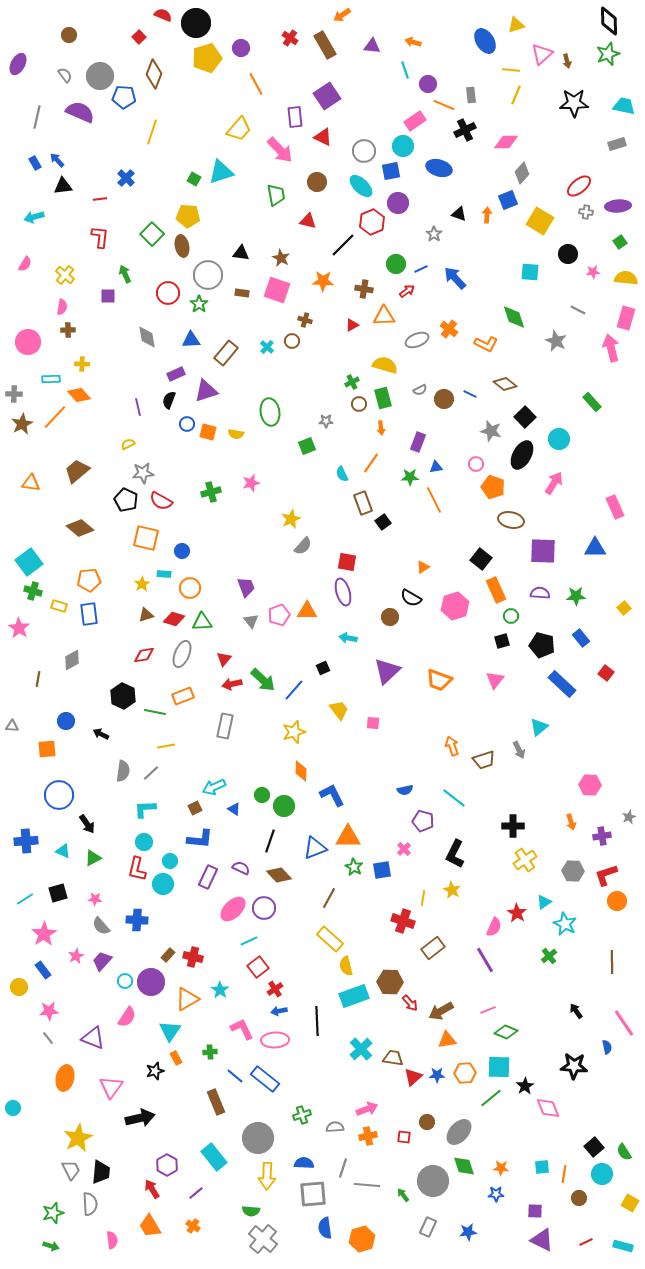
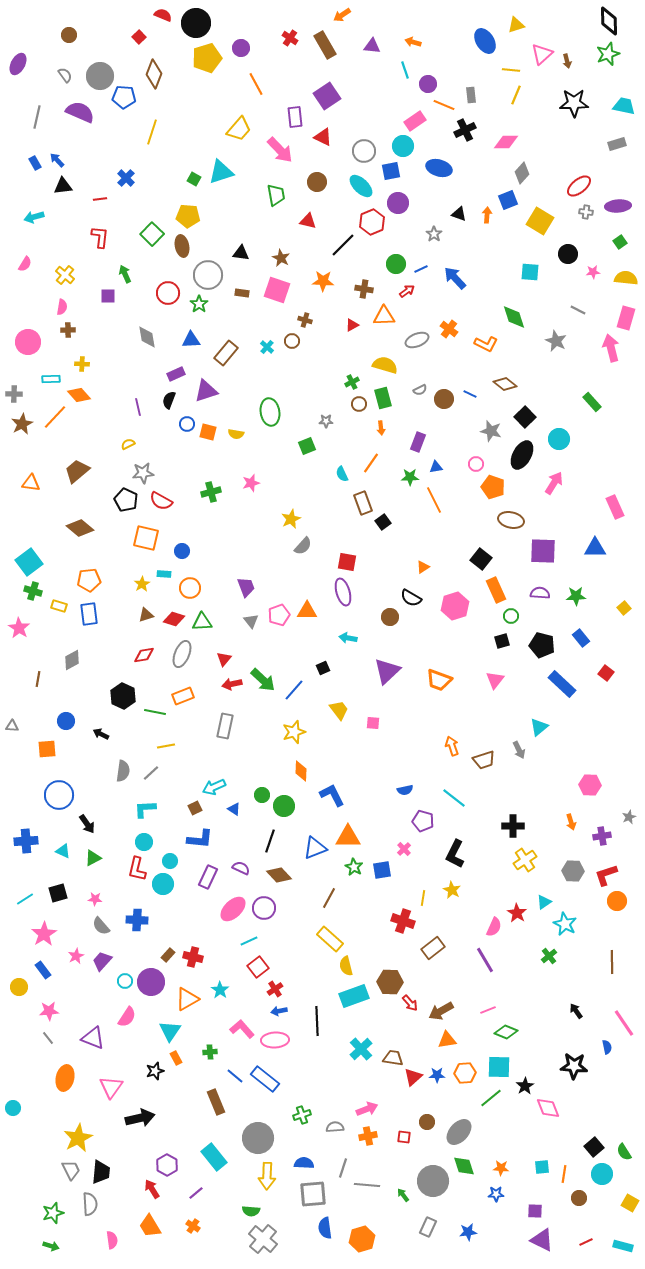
pink L-shape at (242, 1029): rotated 15 degrees counterclockwise
